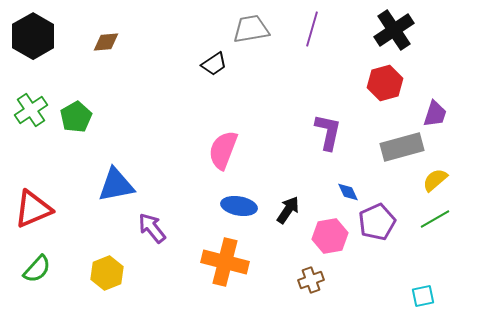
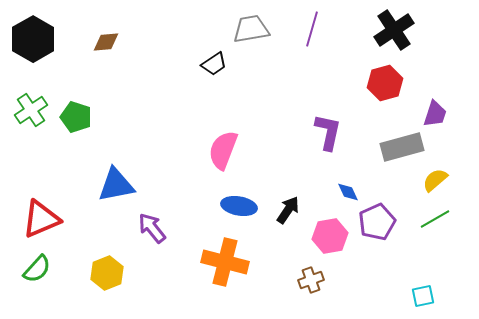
black hexagon: moved 3 px down
green pentagon: rotated 24 degrees counterclockwise
red triangle: moved 8 px right, 10 px down
